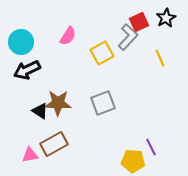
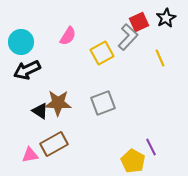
yellow pentagon: rotated 25 degrees clockwise
